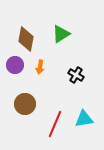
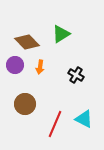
brown diamond: moved 1 px right, 3 px down; rotated 55 degrees counterclockwise
cyan triangle: rotated 36 degrees clockwise
